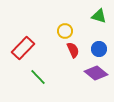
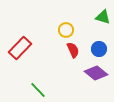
green triangle: moved 4 px right, 1 px down
yellow circle: moved 1 px right, 1 px up
red rectangle: moved 3 px left
green line: moved 13 px down
